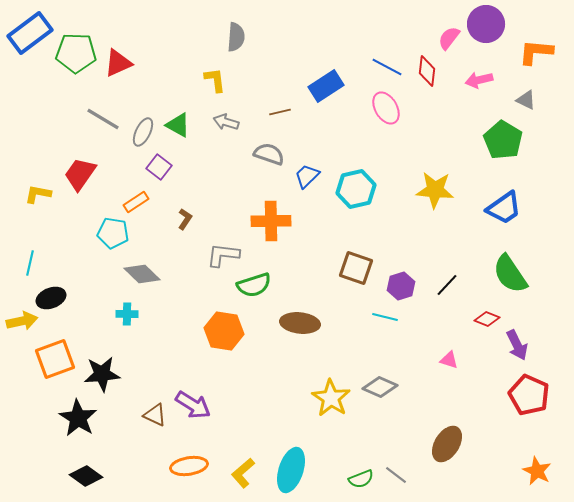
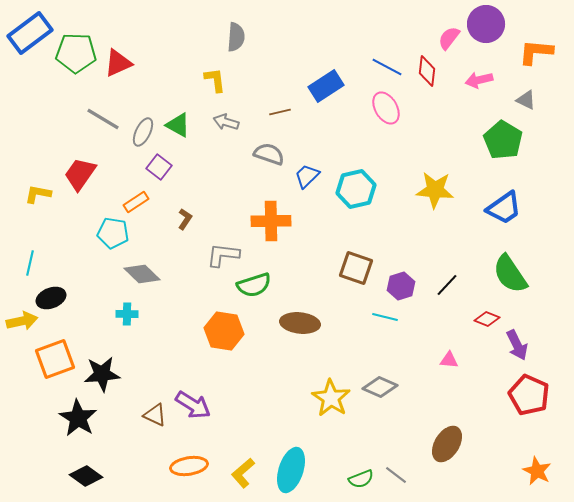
pink triangle at (449, 360): rotated 12 degrees counterclockwise
